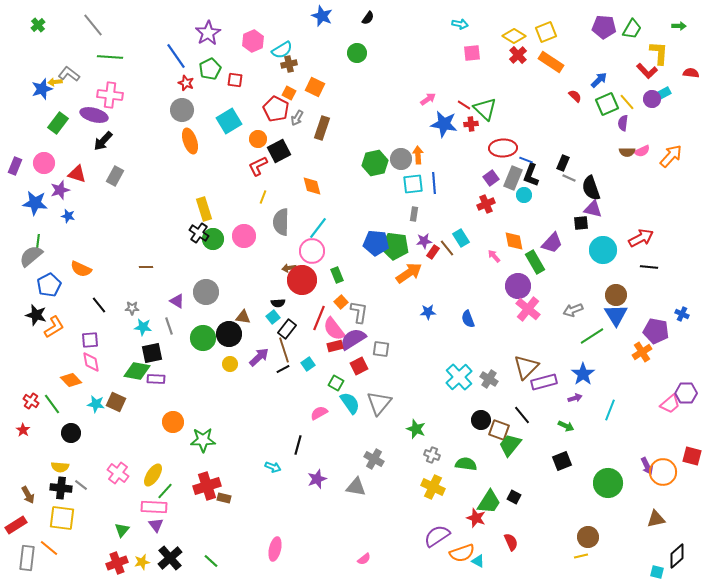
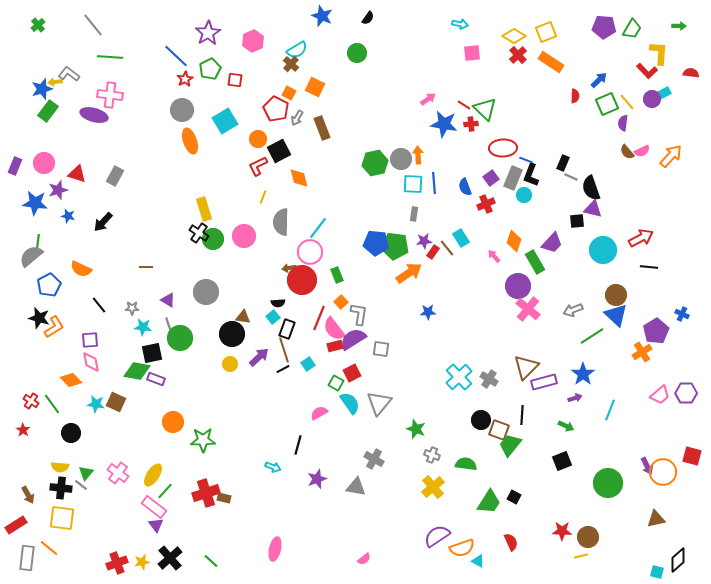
cyan semicircle at (282, 50): moved 15 px right
blue line at (176, 56): rotated 12 degrees counterclockwise
brown cross at (289, 64): moved 2 px right; rotated 35 degrees counterclockwise
red star at (186, 83): moved 1 px left, 4 px up; rotated 21 degrees clockwise
red semicircle at (575, 96): rotated 48 degrees clockwise
cyan square at (229, 121): moved 4 px left
green rectangle at (58, 123): moved 10 px left, 12 px up
brown rectangle at (322, 128): rotated 40 degrees counterclockwise
black arrow at (103, 141): moved 81 px down
brown semicircle at (627, 152): rotated 49 degrees clockwise
gray line at (569, 178): moved 2 px right, 1 px up
cyan square at (413, 184): rotated 10 degrees clockwise
orange diamond at (312, 186): moved 13 px left, 8 px up
purple star at (60, 190): moved 2 px left
black square at (581, 223): moved 4 px left, 2 px up
orange diamond at (514, 241): rotated 30 degrees clockwise
pink circle at (312, 251): moved 2 px left, 1 px down
purple triangle at (177, 301): moved 9 px left, 1 px up
gray L-shape at (359, 312): moved 2 px down
black star at (36, 315): moved 3 px right, 3 px down
blue triangle at (616, 315): rotated 15 degrees counterclockwise
blue semicircle at (468, 319): moved 3 px left, 132 px up
black rectangle at (287, 329): rotated 18 degrees counterclockwise
purple pentagon at (656, 331): rotated 30 degrees clockwise
black circle at (229, 334): moved 3 px right
green circle at (203, 338): moved 23 px left
red square at (359, 366): moved 7 px left, 7 px down
purple rectangle at (156, 379): rotated 18 degrees clockwise
pink trapezoid at (670, 404): moved 10 px left, 9 px up
black line at (522, 415): rotated 42 degrees clockwise
red cross at (207, 486): moved 1 px left, 7 px down
yellow cross at (433, 487): rotated 25 degrees clockwise
pink rectangle at (154, 507): rotated 35 degrees clockwise
red star at (476, 518): moved 86 px right, 13 px down; rotated 18 degrees counterclockwise
green triangle at (122, 530): moved 36 px left, 57 px up
orange semicircle at (462, 553): moved 5 px up
black diamond at (677, 556): moved 1 px right, 4 px down
